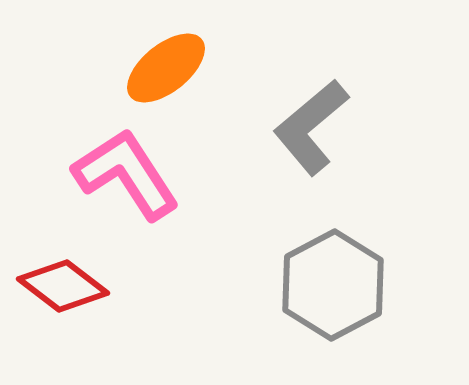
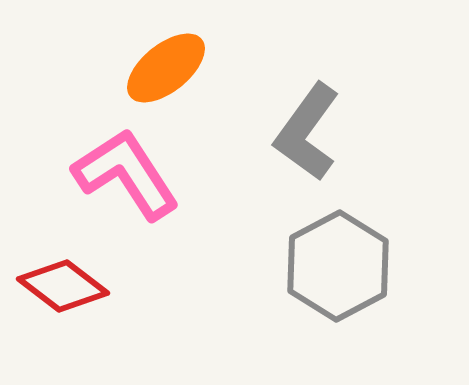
gray L-shape: moved 4 px left, 5 px down; rotated 14 degrees counterclockwise
gray hexagon: moved 5 px right, 19 px up
